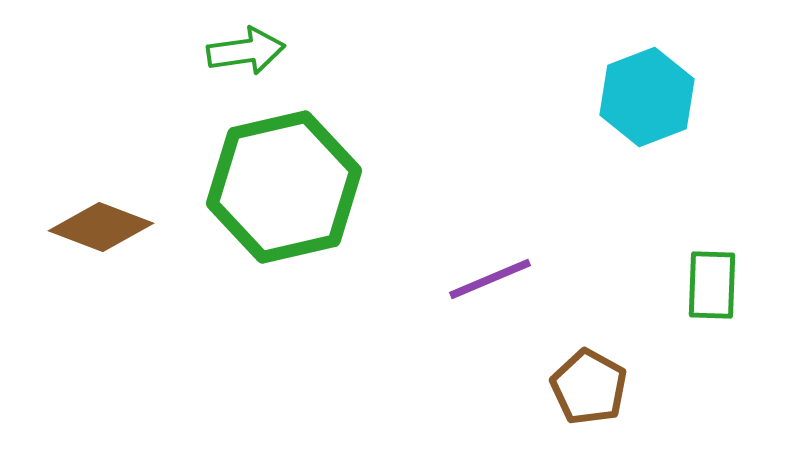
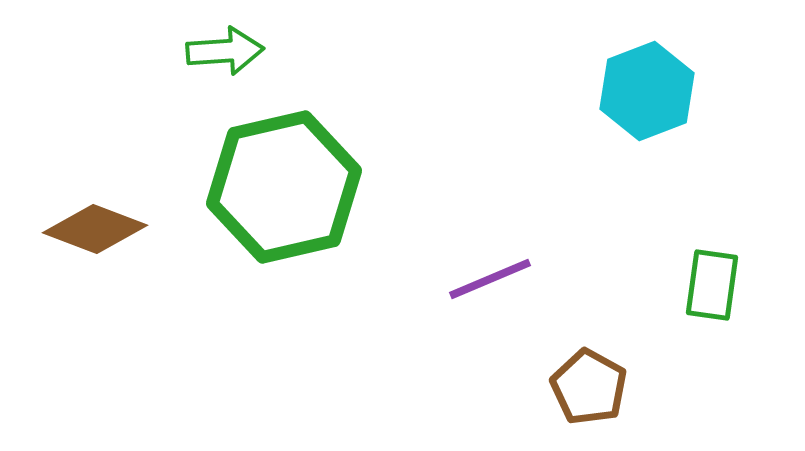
green arrow: moved 21 px left; rotated 4 degrees clockwise
cyan hexagon: moved 6 px up
brown diamond: moved 6 px left, 2 px down
green rectangle: rotated 6 degrees clockwise
